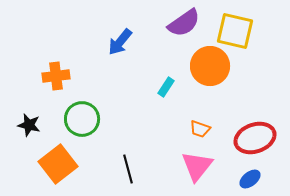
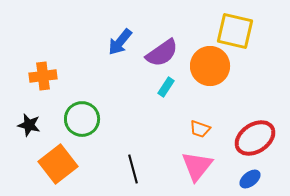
purple semicircle: moved 22 px left, 30 px down
orange cross: moved 13 px left
red ellipse: rotated 15 degrees counterclockwise
black line: moved 5 px right
